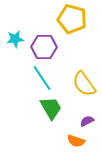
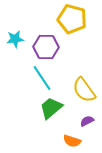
purple hexagon: moved 2 px right
yellow semicircle: moved 6 px down
green trapezoid: rotated 100 degrees counterclockwise
orange semicircle: moved 4 px left
